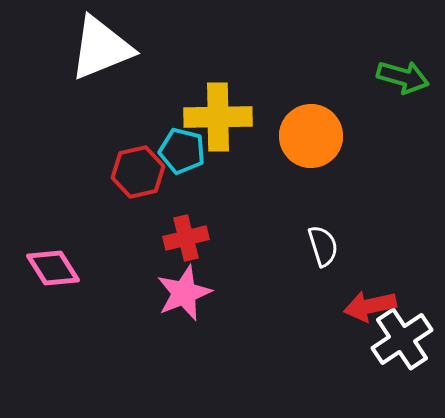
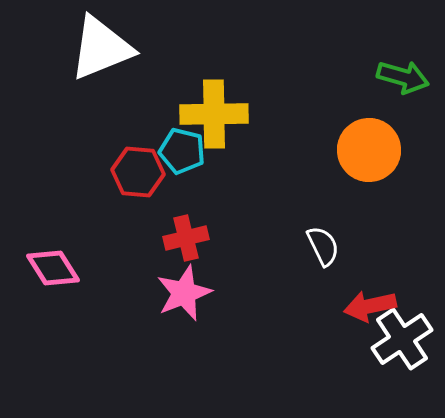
yellow cross: moved 4 px left, 3 px up
orange circle: moved 58 px right, 14 px down
red hexagon: rotated 18 degrees clockwise
white semicircle: rotated 9 degrees counterclockwise
